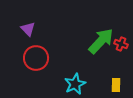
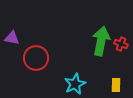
purple triangle: moved 16 px left, 9 px down; rotated 35 degrees counterclockwise
green arrow: rotated 32 degrees counterclockwise
